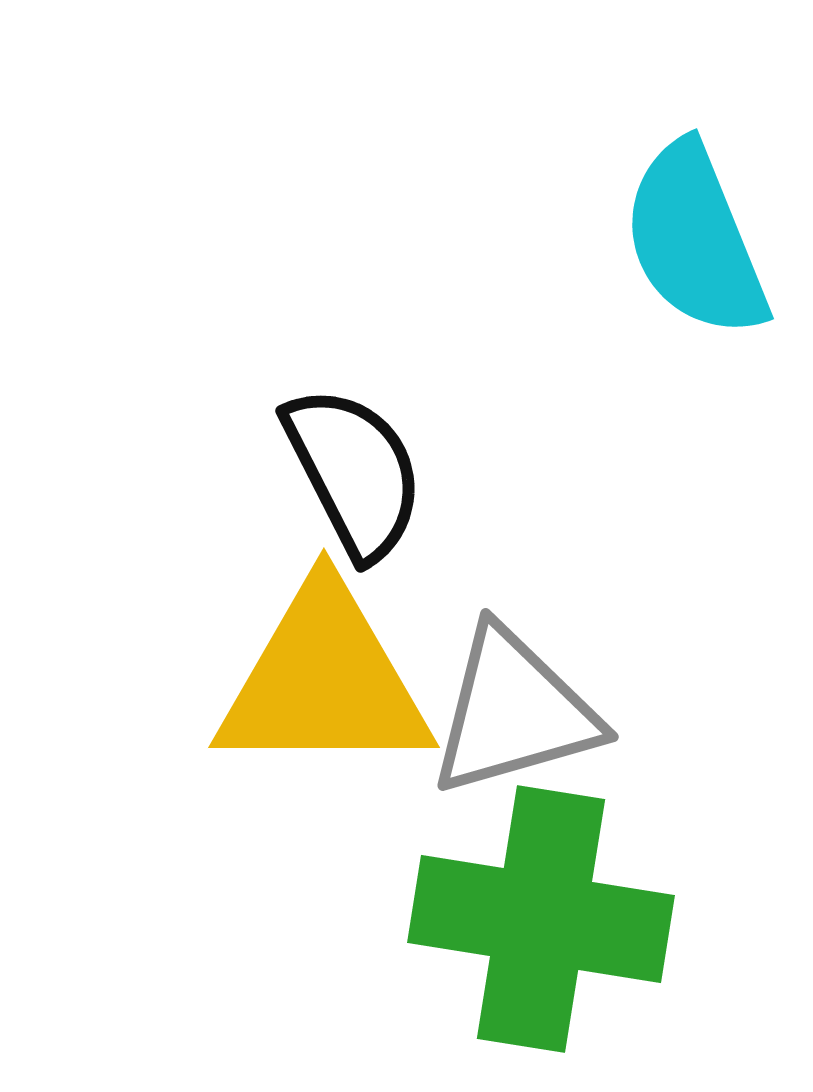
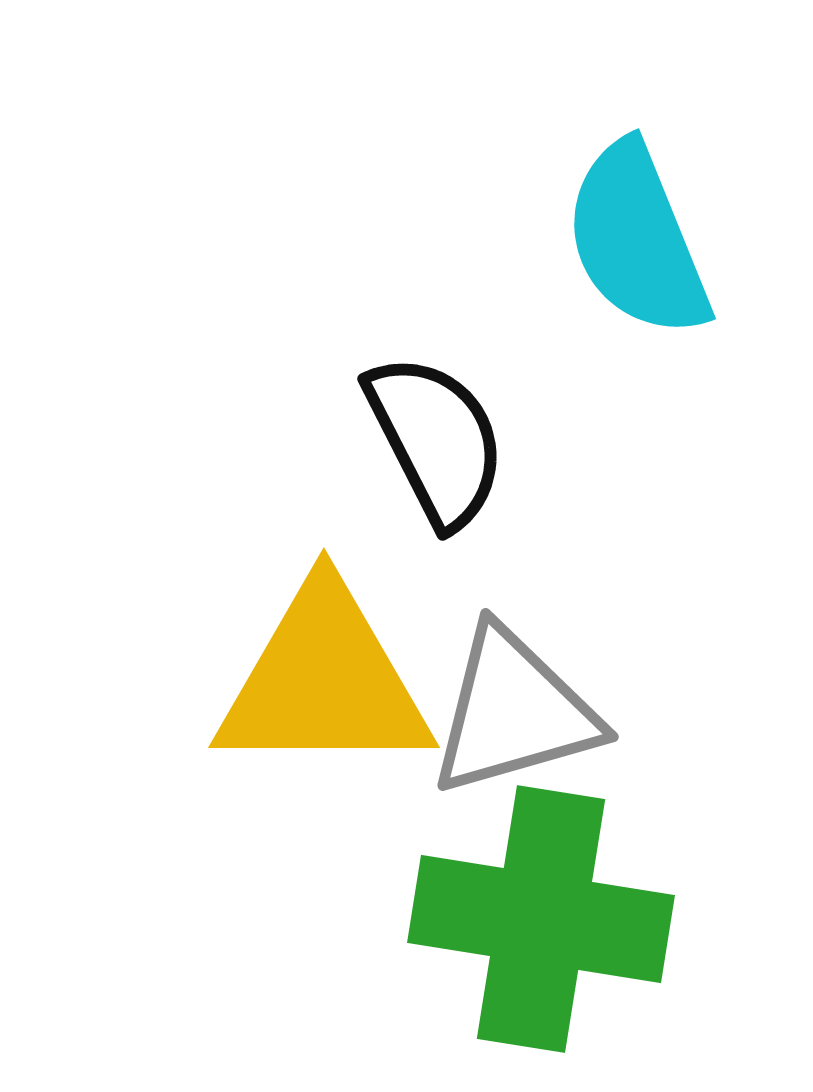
cyan semicircle: moved 58 px left
black semicircle: moved 82 px right, 32 px up
